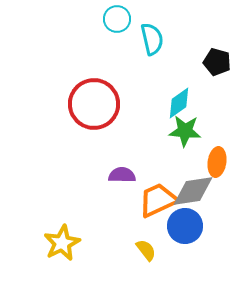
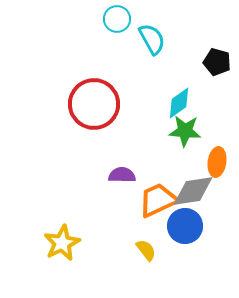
cyan semicircle: rotated 16 degrees counterclockwise
